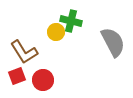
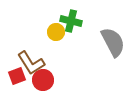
brown L-shape: moved 7 px right, 11 px down
